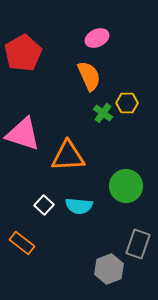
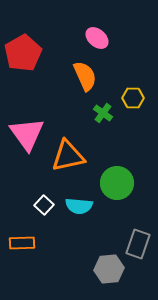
pink ellipse: rotated 65 degrees clockwise
orange semicircle: moved 4 px left
yellow hexagon: moved 6 px right, 5 px up
pink triangle: moved 4 px right; rotated 36 degrees clockwise
orange triangle: rotated 9 degrees counterclockwise
green circle: moved 9 px left, 3 px up
orange rectangle: rotated 40 degrees counterclockwise
gray hexagon: rotated 16 degrees clockwise
